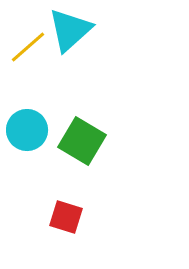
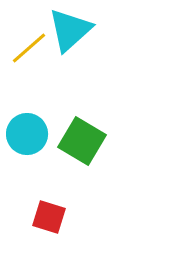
yellow line: moved 1 px right, 1 px down
cyan circle: moved 4 px down
red square: moved 17 px left
